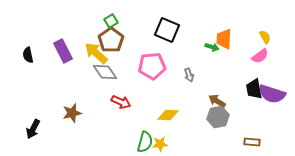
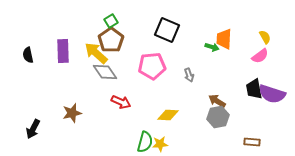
purple rectangle: rotated 25 degrees clockwise
